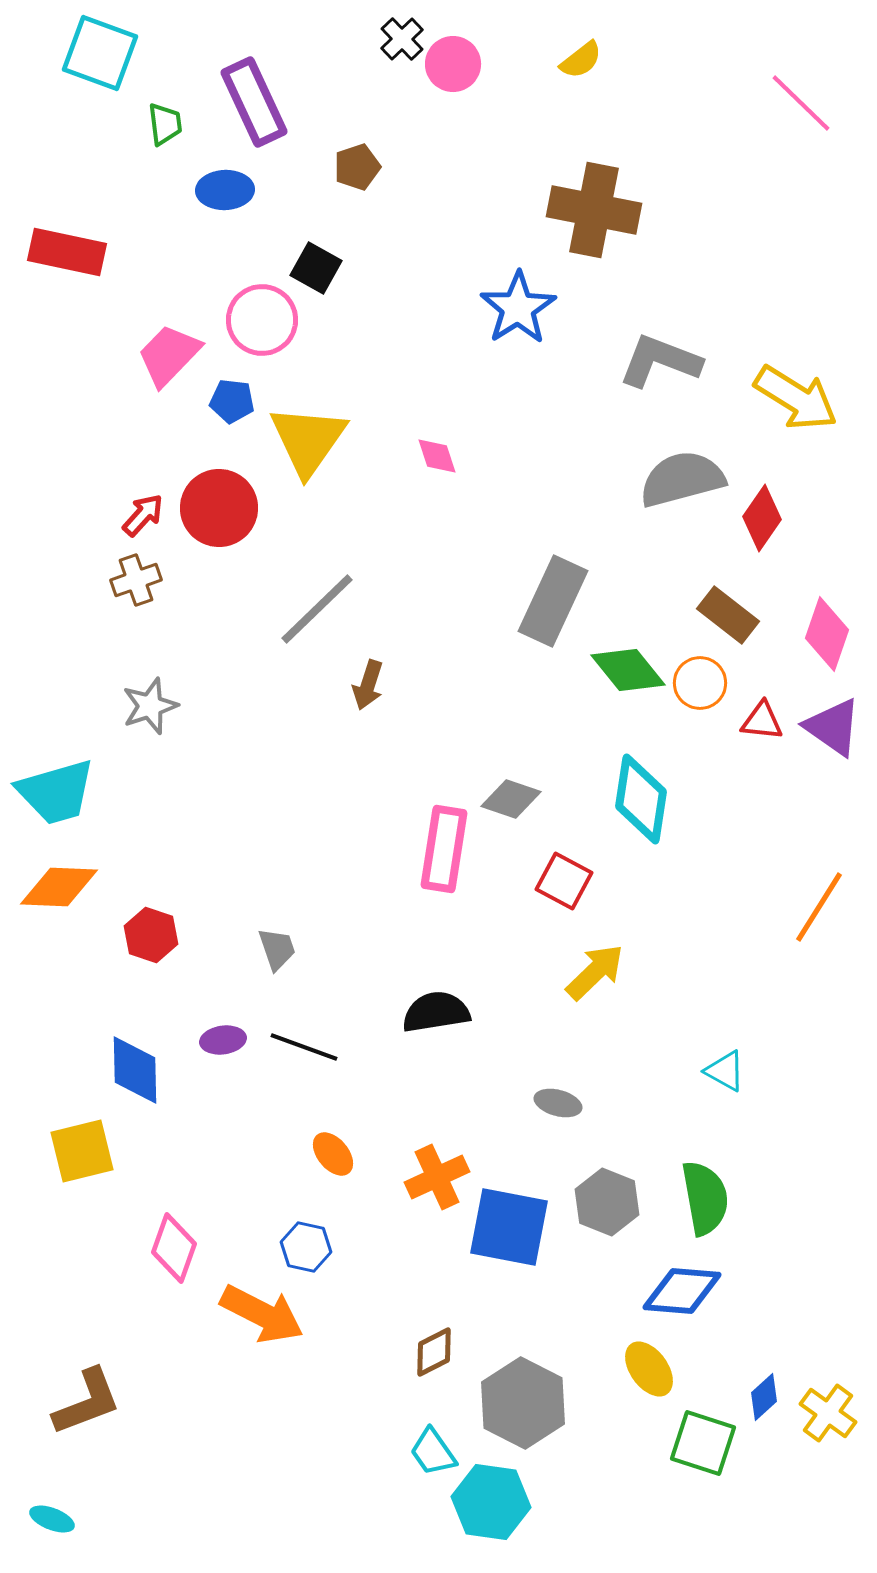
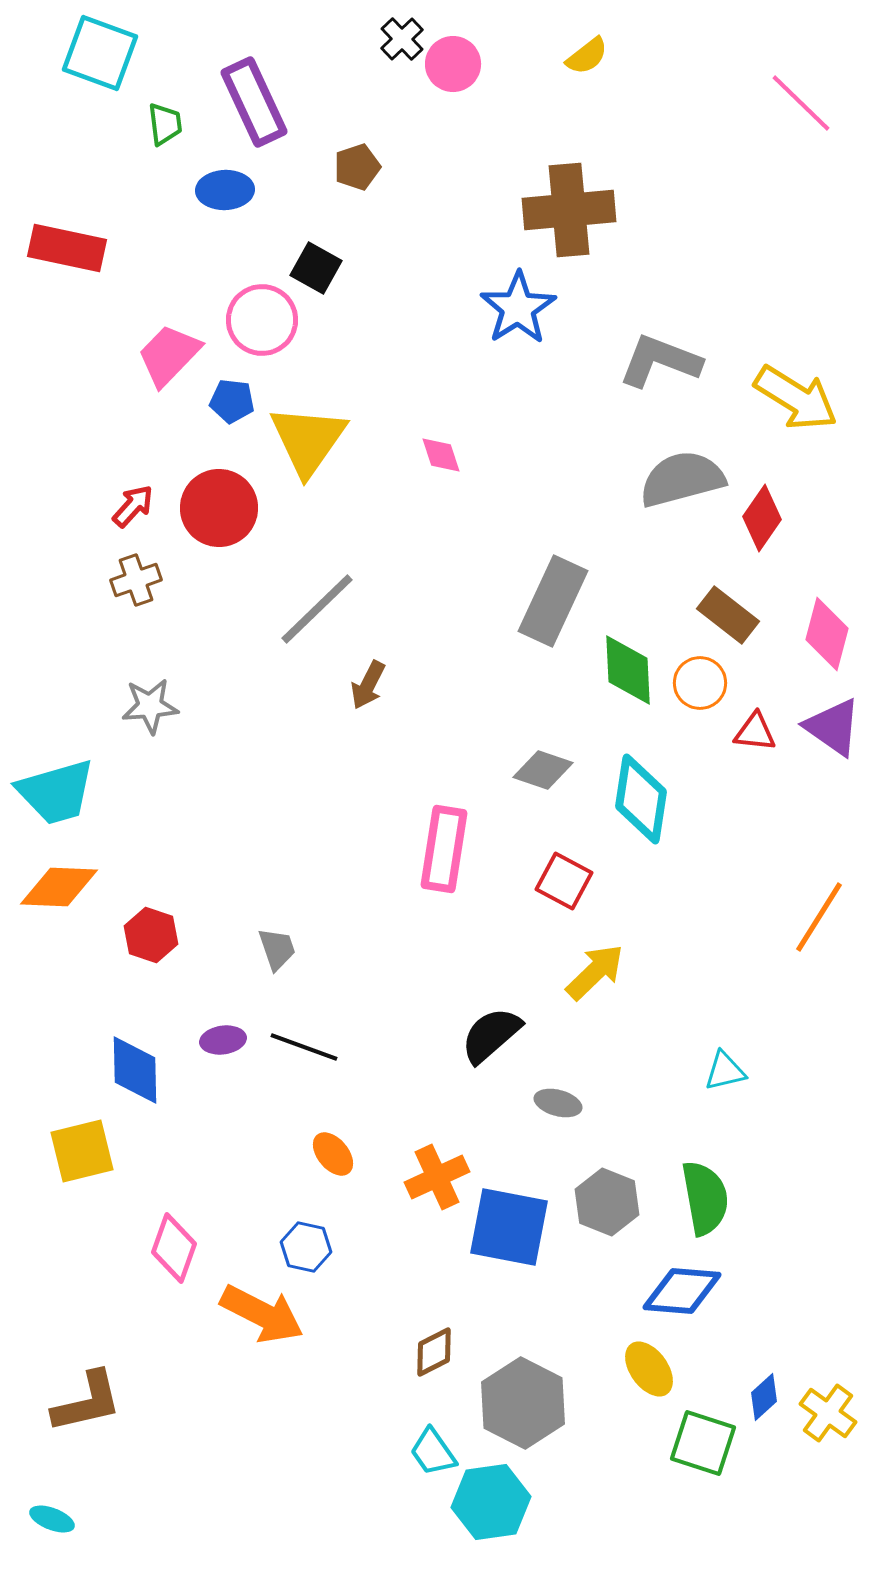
yellow semicircle at (581, 60): moved 6 px right, 4 px up
brown cross at (594, 210): moved 25 px left; rotated 16 degrees counterclockwise
red rectangle at (67, 252): moved 4 px up
pink diamond at (437, 456): moved 4 px right, 1 px up
red arrow at (143, 515): moved 10 px left, 9 px up
pink diamond at (827, 634): rotated 4 degrees counterclockwise
green diamond at (628, 670): rotated 36 degrees clockwise
brown arrow at (368, 685): rotated 9 degrees clockwise
gray star at (150, 706): rotated 14 degrees clockwise
red triangle at (762, 721): moved 7 px left, 11 px down
gray diamond at (511, 799): moved 32 px right, 29 px up
orange line at (819, 907): moved 10 px down
black semicircle at (436, 1012): moved 55 px right, 23 px down; rotated 32 degrees counterclockwise
cyan triangle at (725, 1071): rotated 42 degrees counterclockwise
brown L-shape at (87, 1402): rotated 8 degrees clockwise
cyan hexagon at (491, 1502): rotated 16 degrees counterclockwise
